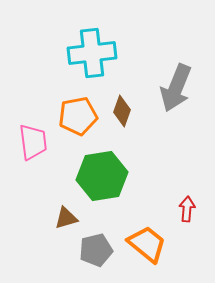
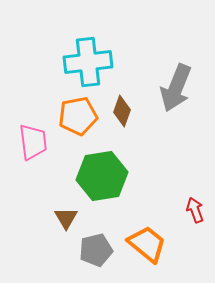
cyan cross: moved 4 px left, 9 px down
red arrow: moved 8 px right, 1 px down; rotated 25 degrees counterclockwise
brown triangle: rotated 45 degrees counterclockwise
